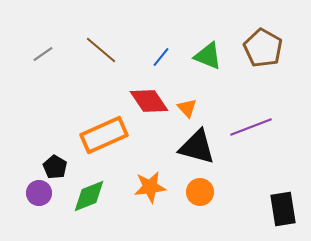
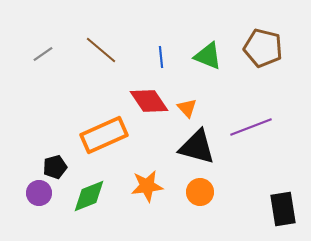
brown pentagon: rotated 15 degrees counterclockwise
blue line: rotated 45 degrees counterclockwise
black pentagon: rotated 25 degrees clockwise
orange star: moved 3 px left, 1 px up
